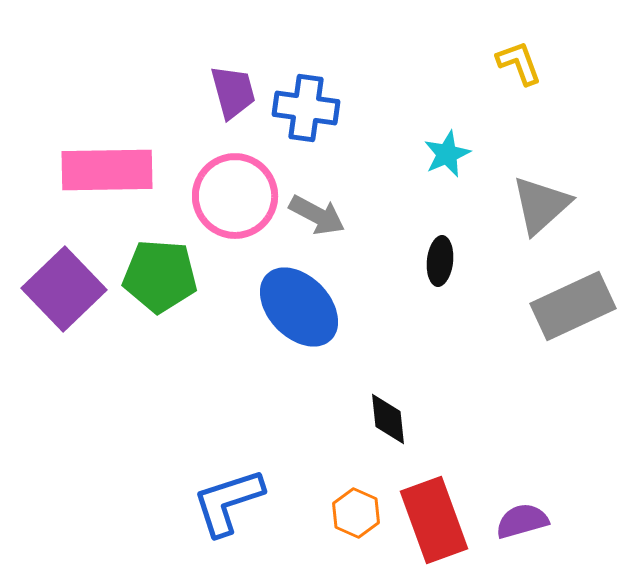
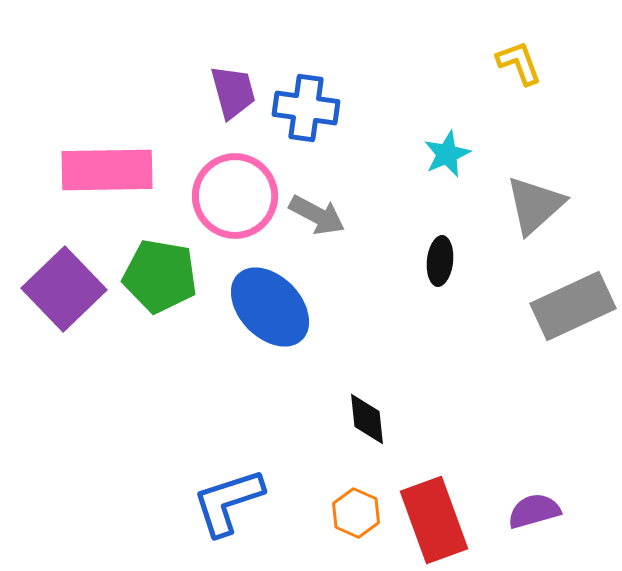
gray triangle: moved 6 px left
green pentagon: rotated 6 degrees clockwise
blue ellipse: moved 29 px left
black diamond: moved 21 px left
purple semicircle: moved 12 px right, 10 px up
